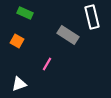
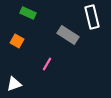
green rectangle: moved 3 px right
white triangle: moved 5 px left
